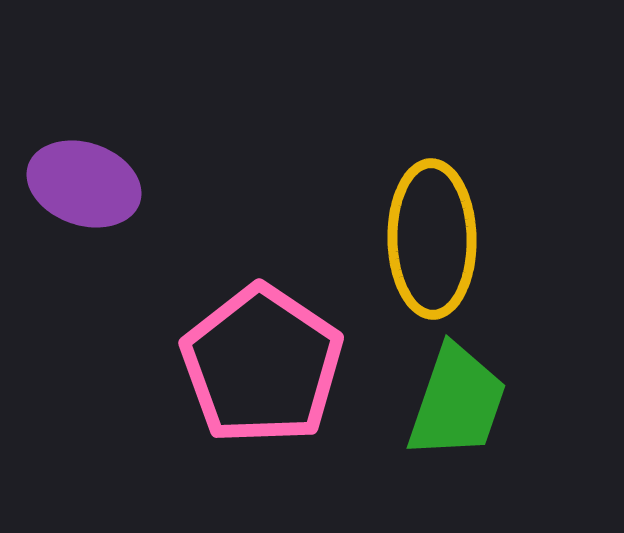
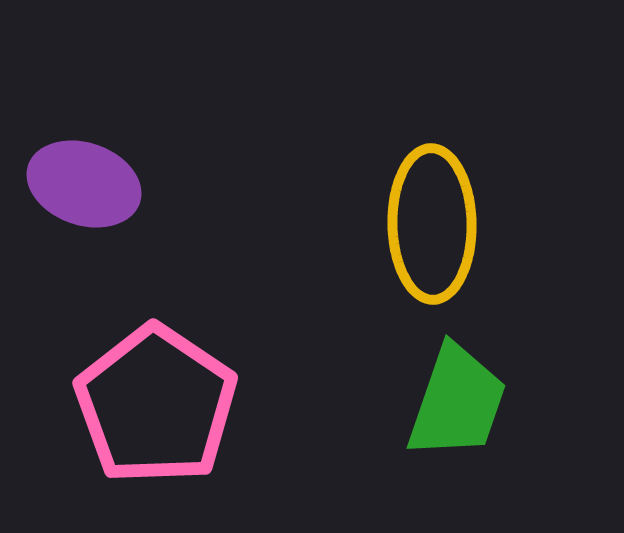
yellow ellipse: moved 15 px up
pink pentagon: moved 106 px left, 40 px down
